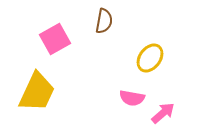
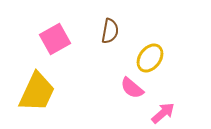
brown semicircle: moved 6 px right, 10 px down
pink semicircle: moved 10 px up; rotated 30 degrees clockwise
